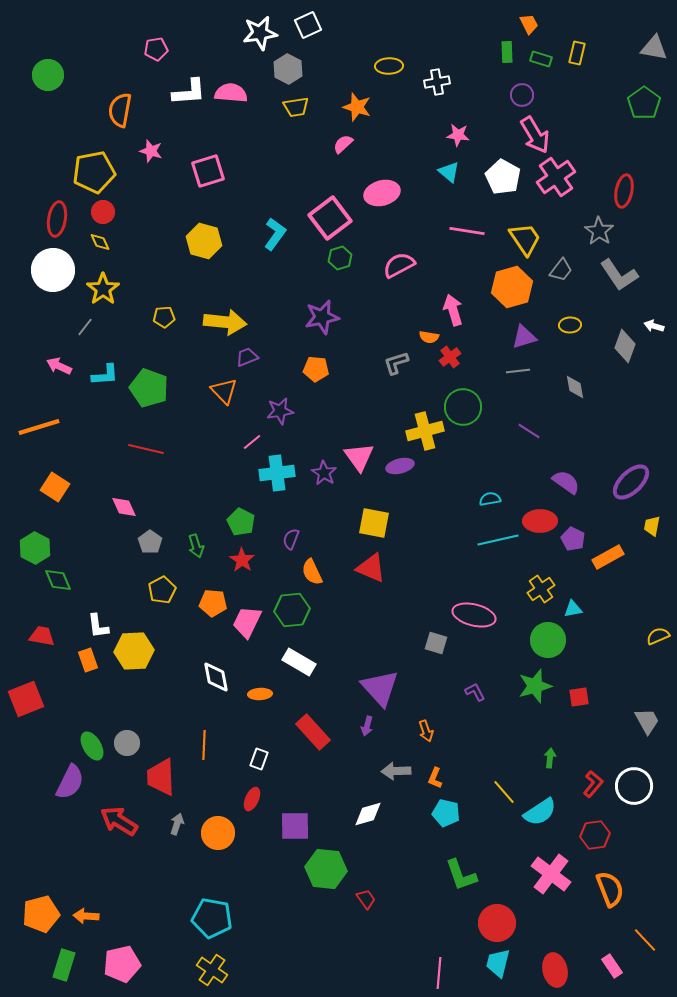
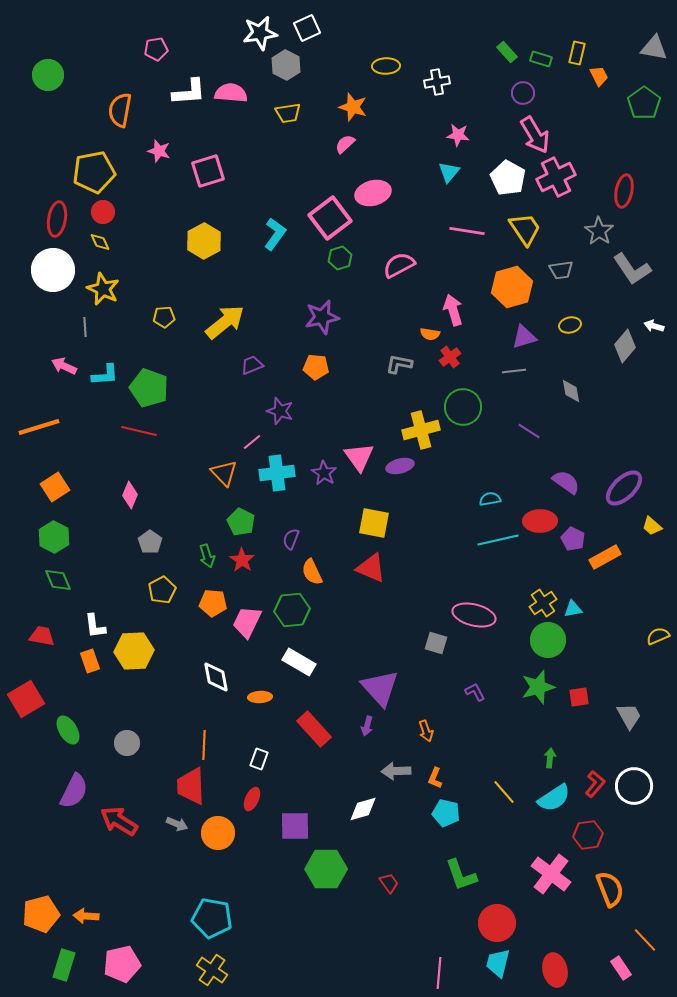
orange trapezoid at (529, 24): moved 70 px right, 52 px down
white square at (308, 25): moved 1 px left, 3 px down
green rectangle at (507, 52): rotated 40 degrees counterclockwise
yellow ellipse at (389, 66): moved 3 px left
gray hexagon at (288, 69): moved 2 px left, 4 px up
purple circle at (522, 95): moved 1 px right, 2 px up
yellow trapezoid at (296, 107): moved 8 px left, 6 px down
orange star at (357, 107): moved 4 px left
pink semicircle at (343, 144): moved 2 px right
pink star at (151, 151): moved 8 px right
cyan triangle at (449, 172): rotated 30 degrees clockwise
white pentagon at (503, 177): moved 5 px right, 1 px down
pink cross at (556, 177): rotated 9 degrees clockwise
pink ellipse at (382, 193): moved 9 px left
yellow trapezoid at (525, 239): moved 10 px up
yellow hexagon at (204, 241): rotated 16 degrees clockwise
gray trapezoid at (561, 270): rotated 45 degrees clockwise
gray L-shape at (619, 275): moved 13 px right, 6 px up
yellow star at (103, 289): rotated 12 degrees counterclockwise
yellow arrow at (225, 322): rotated 45 degrees counterclockwise
yellow ellipse at (570, 325): rotated 10 degrees counterclockwise
gray line at (85, 327): rotated 42 degrees counterclockwise
orange semicircle at (429, 337): moved 1 px right, 3 px up
gray diamond at (625, 346): rotated 20 degrees clockwise
purple trapezoid at (247, 357): moved 5 px right, 8 px down
gray L-shape at (396, 363): moved 3 px right, 1 px down; rotated 28 degrees clockwise
pink arrow at (59, 366): moved 5 px right
orange pentagon at (316, 369): moved 2 px up
gray line at (518, 371): moved 4 px left
gray diamond at (575, 387): moved 4 px left, 4 px down
orange triangle at (224, 391): moved 82 px down
purple star at (280, 411): rotated 28 degrees clockwise
yellow cross at (425, 431): moved 4 px left, 1 px up
red line at (146, 449): moved 7 px left, 18 px up
purple ellipse at (631, 482): moved 7 px left, 6 px down
orange square at (55, 487): rotated 24 degrees clockwise
pink diamond at (124, 507): moved 6 px right, 12 px up; rotated 48 degrees clockwise
yellow trapezoid at (652, 526): rotated 60 degrees counterclockwise
green arrow at (196, 546): moved 11 px right, 10 px down
green hexagon at (35, 548): moved 19 px right, 11 px up
orange rectangle at (608, 557): moved 3 px left
yellow cross at (541, 589): moved 2 px right, 14 px down
white L-shape at (98, 626): moved 3 px left
orange rectangle at (88, 660): moved 2 px right, 1 px down
green star at (535, 686): moved 3 px right, 1 px down
orange ellipse at (260, 694): moved 3 px down
red square at (26, 699): rotated 9 degrees counterclockwise
gray trapezoid at (647, 721): moved 18 px left, 5 px up
red rectangle at (313, 732): moved 1 px right, 3 px up
green ellipse at (92, 746): moved 24 px left, 16 px up
red trapezoid at (161, 777): moved 30 px right, 9 px down
purple semicircle at (70, 782): moved 4 px right, 9 px down
red L-shape at (593, 784): moved 2 px right
cyan semicircle at (540, 812): moved 14 px right, 14 px up
white diamond at (368, 814): moved 5 px left, 5 px up
gray arrow at (177, 824): rotated 95 degrees clockwise
red hexagon at (595, 835): moved 7 px left
green hexagon at (326, 869): rotated 6 degrees counterclockwise
red trapezoid at (366, 899): moved 23 px right, 16 px up
pink rectangle at (612, 966): moved 9 px right, 2 px down
